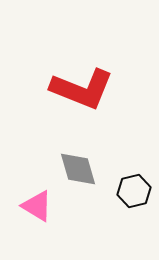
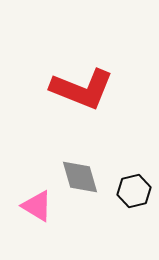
gray diamond: moved 2 px right, 8 px down
